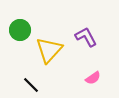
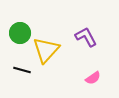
green circle: moved 3 px down
yellow triangle: moved 3 px left
black line: moved 9 px left, 15 px up; rotated 30 degrees counterclockwise
